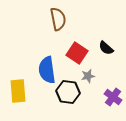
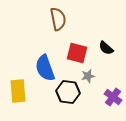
red square: rotated 20 degrees counterclockwise
blue semicircle: moved 2 px left, 2 px up; rotated 12 degrees counterclockwise
